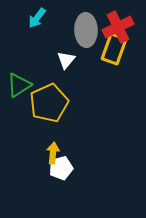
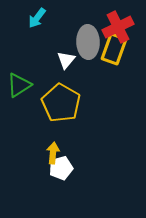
gray ellipse: moved 2 px right, 12 px down
yellow pentagon: moved 12 px right; rotated 18 degrees counterclockwise
